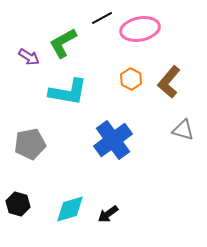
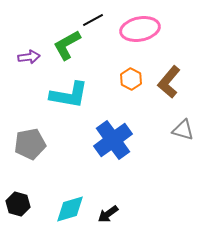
black line: moved 9 px left, 2 px down
green L-shape: moved 4 px right, 2 px down
purple arrow: rotated 40 degrees counterclockwise
cyan L-shape: moved 1 px right, 3 px down
